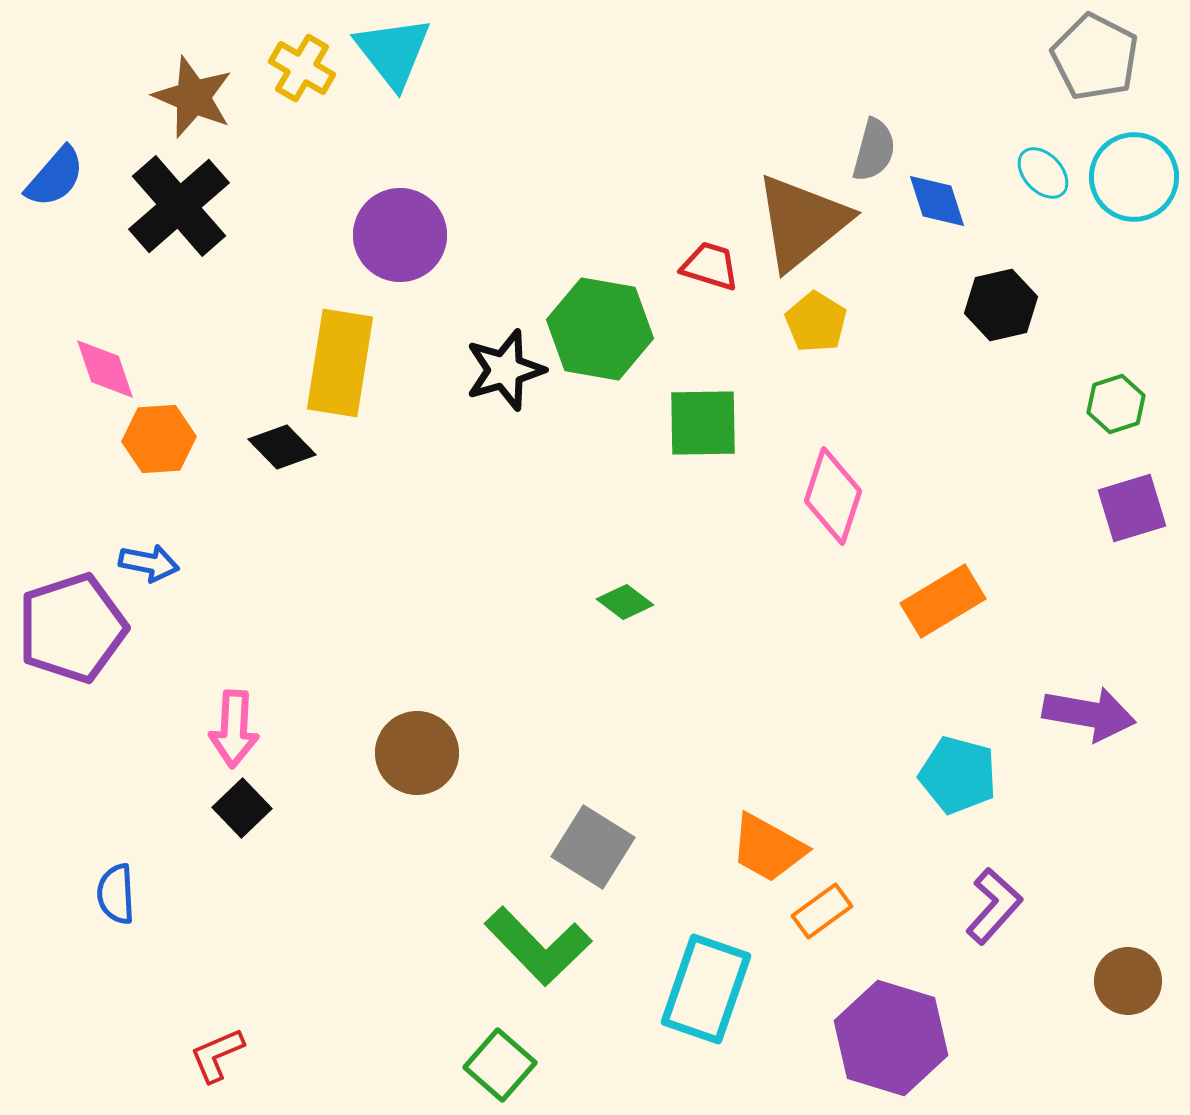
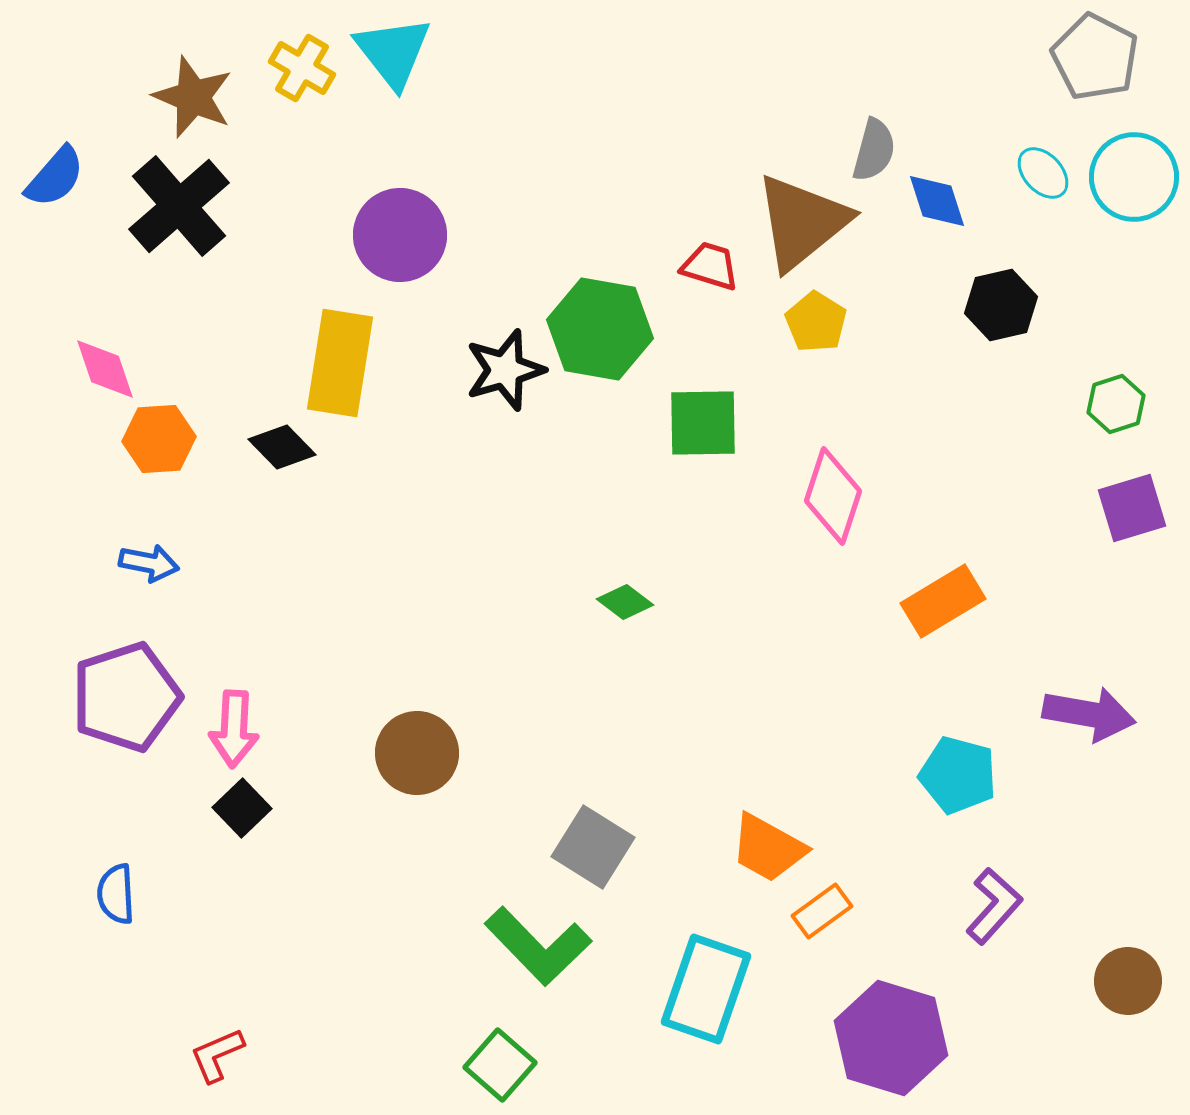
purple pentagon at (72, 628): moved 54 px right, 69 px down
